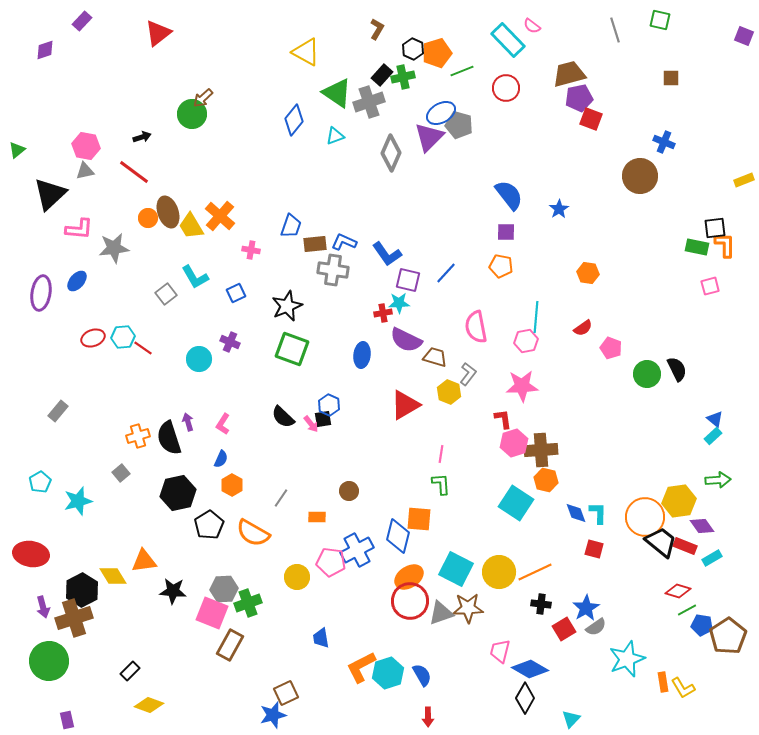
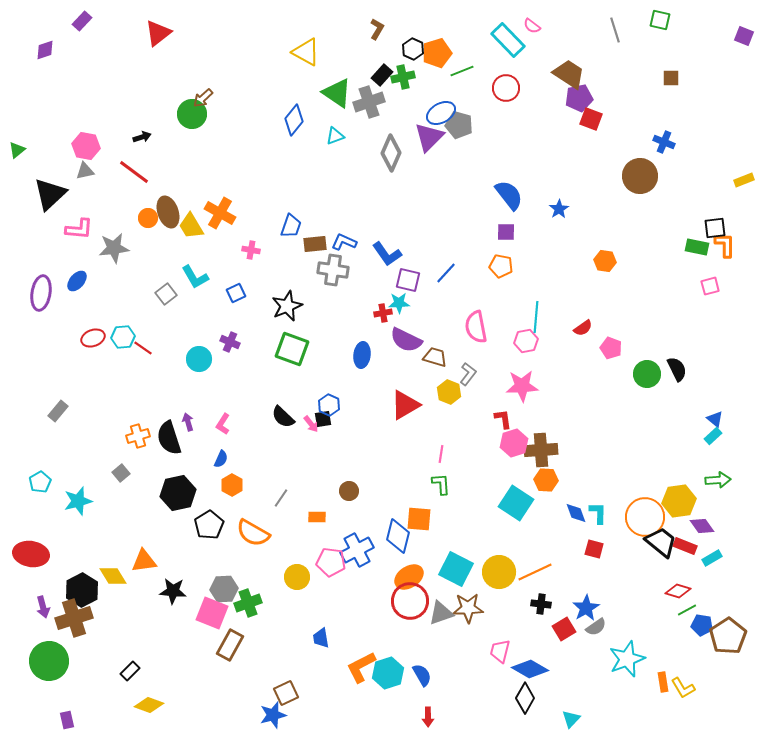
brown trapezoid at (569, 74): rotated 48 degrees clockwise
orange cross at (220, 216): moved 3 px up; rotated 12 degrees counterclockwise
orange hexagon at (588, 273): moved 17 px right, 12 px up
orange hexagon at (546, 480): rotated 10 degrees counterclockwise
